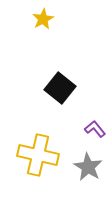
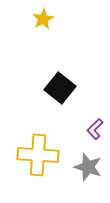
purple L-shape: rotated 95 degrees counterclockwise
yellow cross: rotated 9 degrees counterclockwise
gray star: rotated 12 degrees counterclockwise
